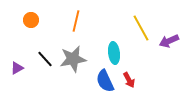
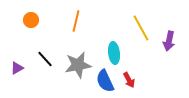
purple arrow: rotated 54 degrees counterclockwise
gray star: moved 5 px right, 6 px down
